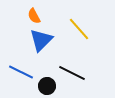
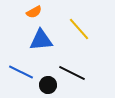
orange semicircle: moved 4 px up; rotated 91 degrees counterclockwise
blue triangle: rotated 40 degrees clockwise
black circle: moved 1 px right, 1 px up
